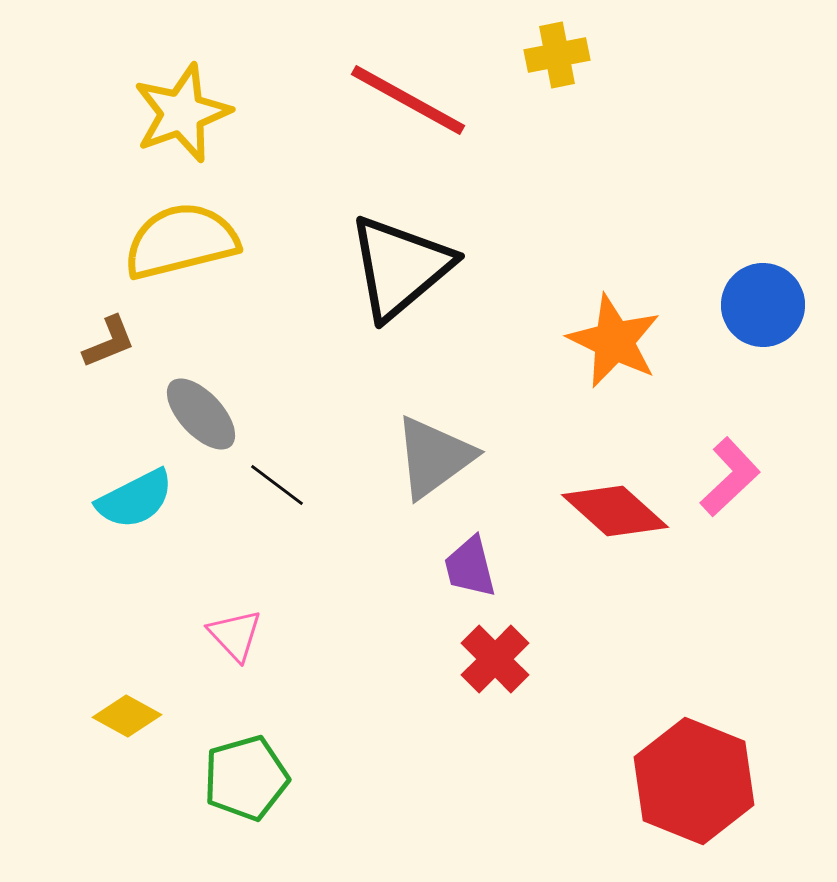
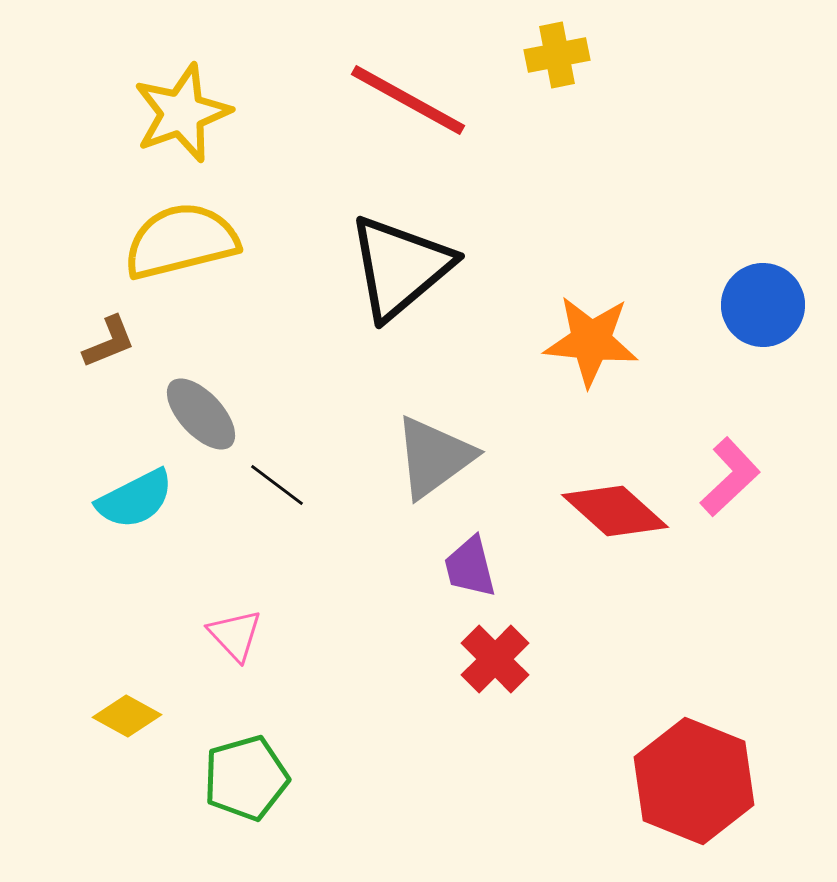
orange star: moved 23 px left; rotated 20 degrees counterclockwise
